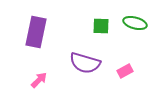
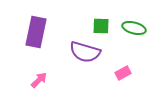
green ellipse: moved 1 px left, 5 px down
purple semicircle: moved 11 px up
pink rectangle: moved 2 px left, 2 px down
